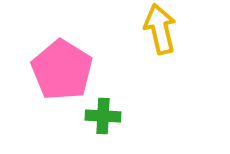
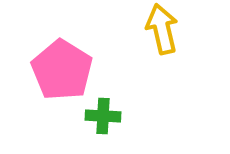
yellow arrow: moved 2 px right
